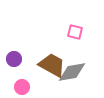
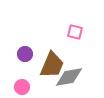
purple circle: moved 11 px right, 5 px up
brown trapezoid: rotated 84 degrees clockwise
gray diamond: moved 3 px left, 5 px down
